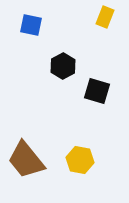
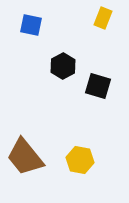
yellow rectangle: moved 2 px left, 1 px down
black square: moved 1 px right, 5 px up
brown trapezoid: moved 1 px left, 3 px up
